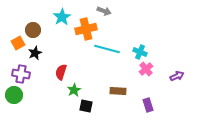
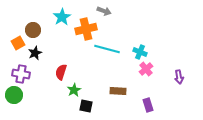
purple arrow: moved 2 px right, 1 px down; rotated 104 degrees clockwise
